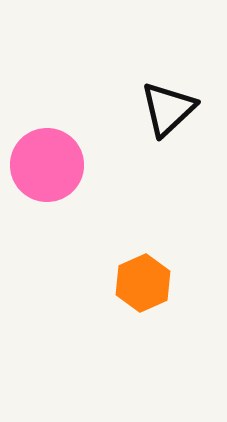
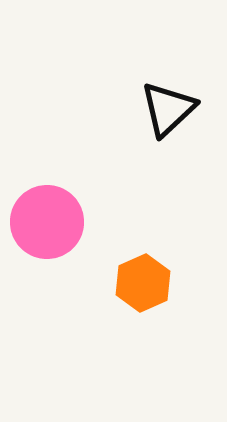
pink circle: moved 57 px down
